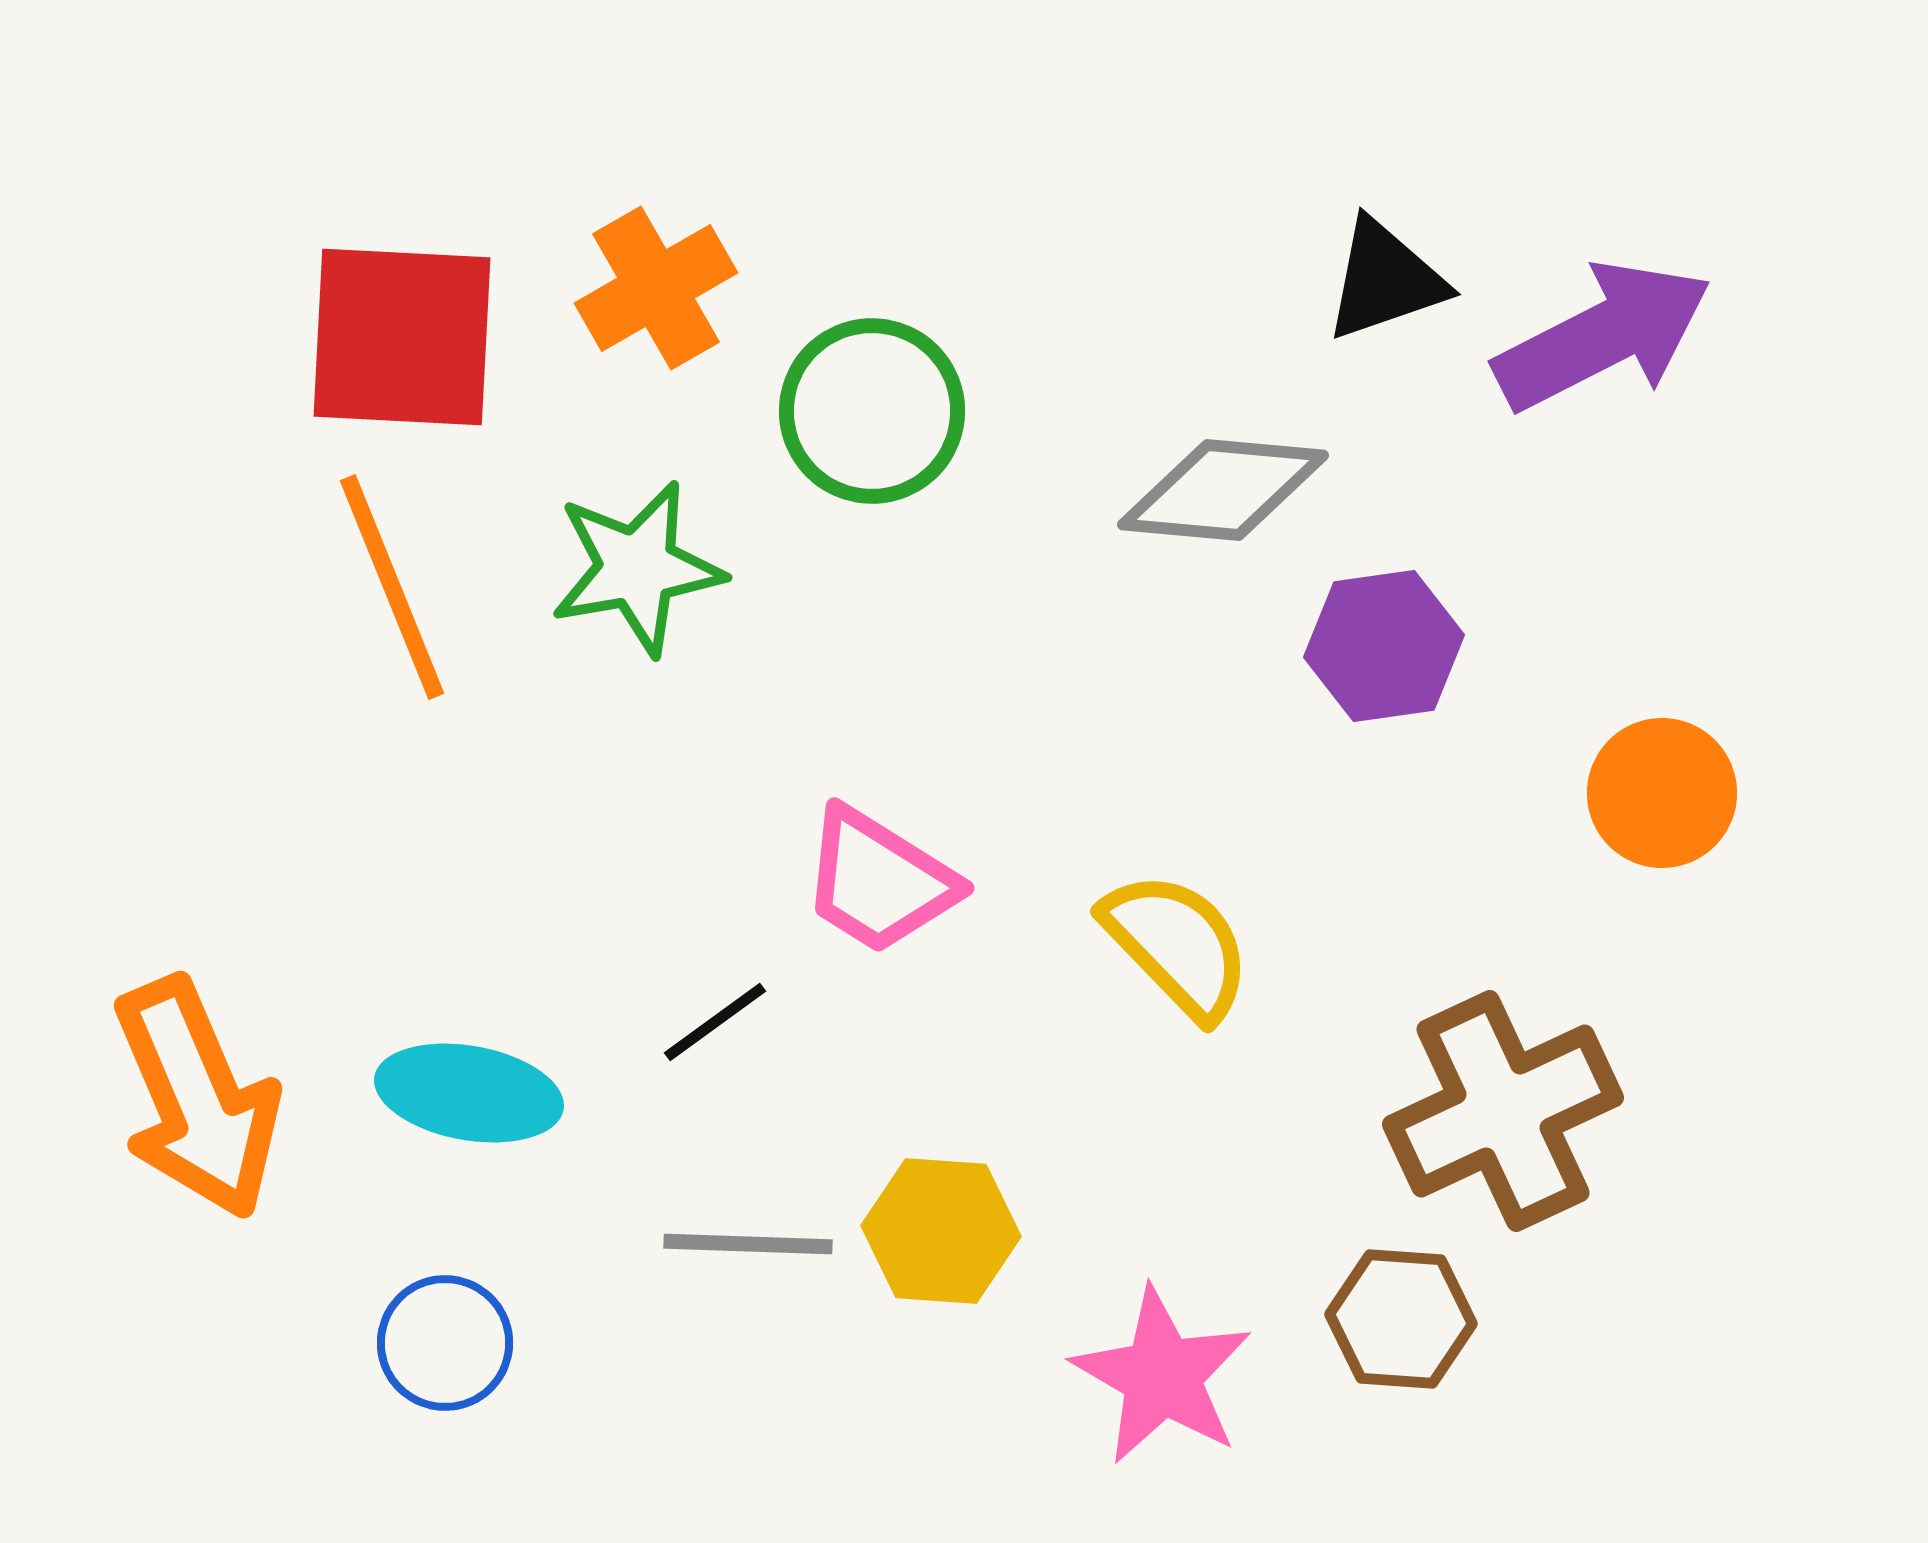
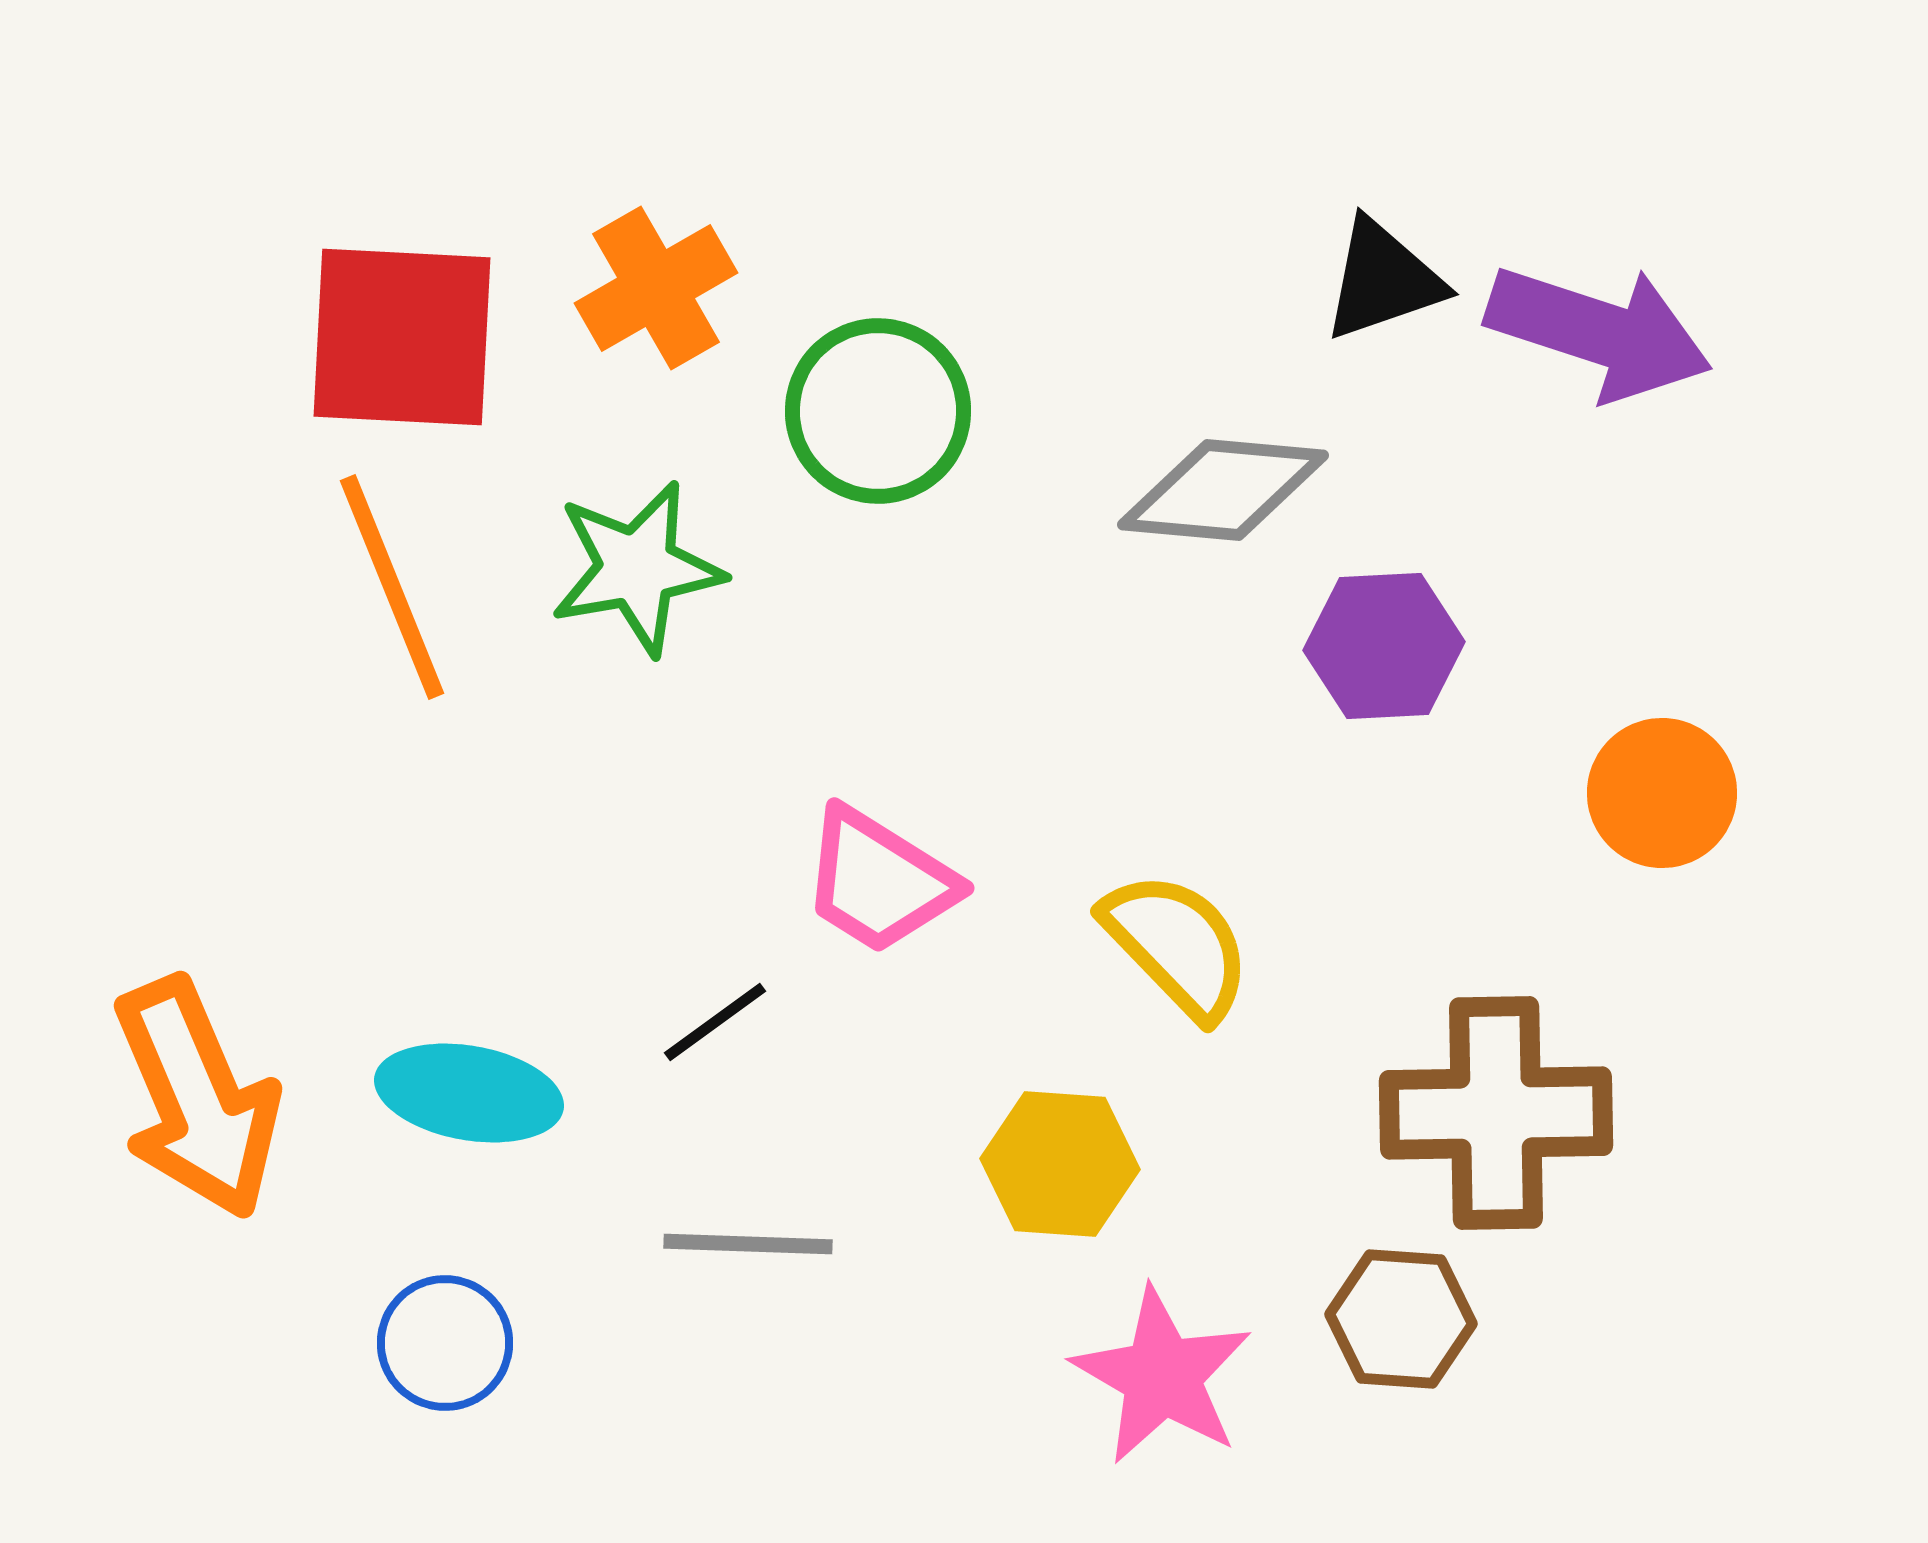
black triangle: moved 2 px left
purple arrow: moved 4 px left, 4 px up; rotated 45 degrees clockwise
green circle: moved 6 px right
purple hexagon: rotated 5 degrees clockwise
brown cross: moved 7 px left, 2 px down; rotated 24 degrees clockwise
yellow hexagon: moved 119 px right, 67 px up
